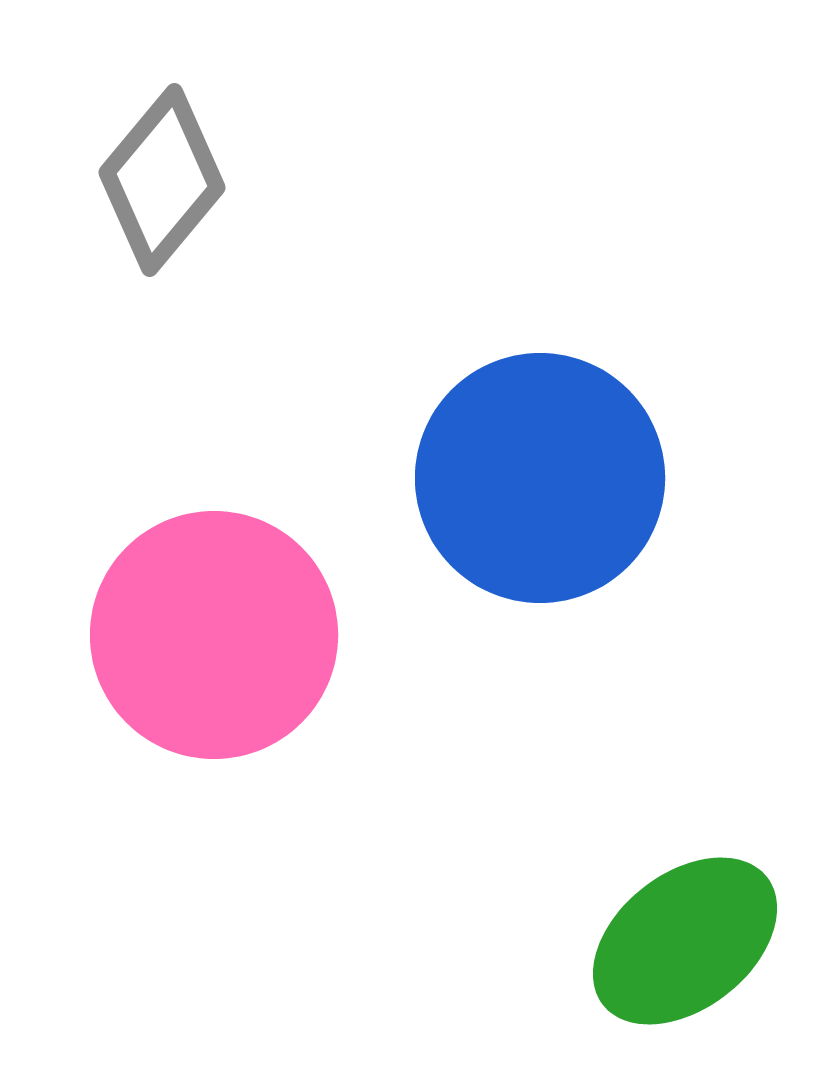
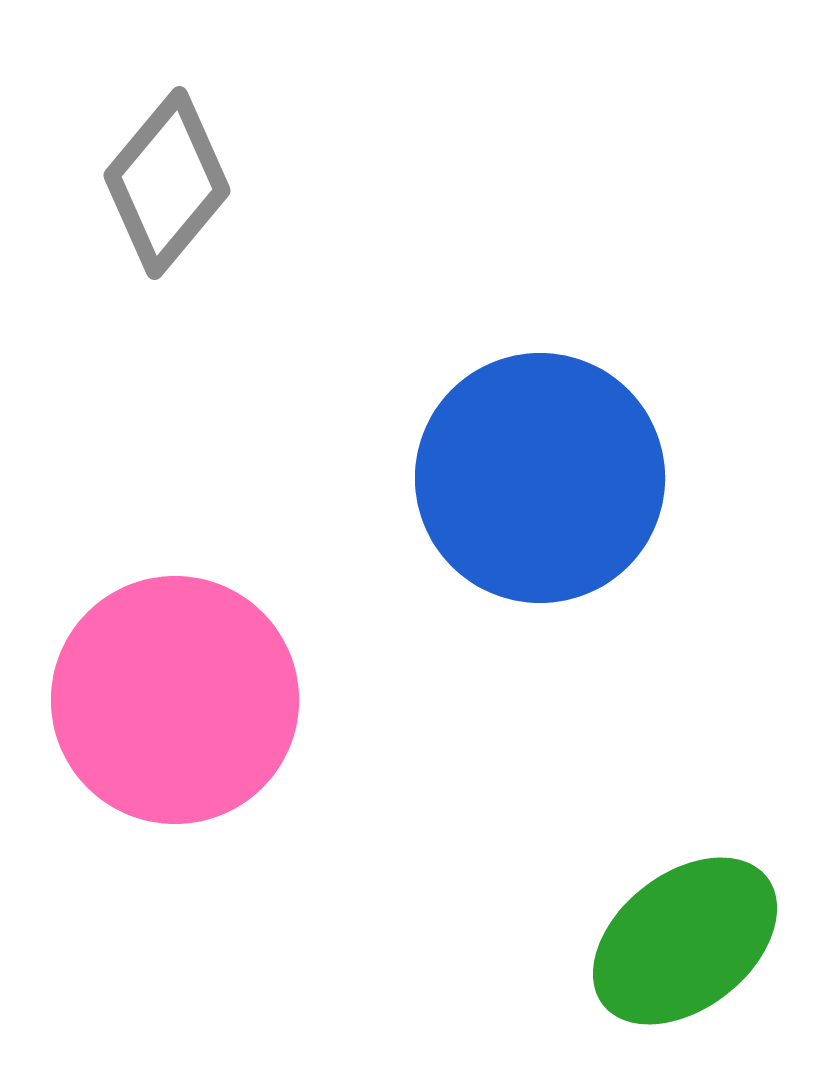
gray diamond: moved 5 px right, 3 px down
pink circle: moved 39 px left, 65 px down
